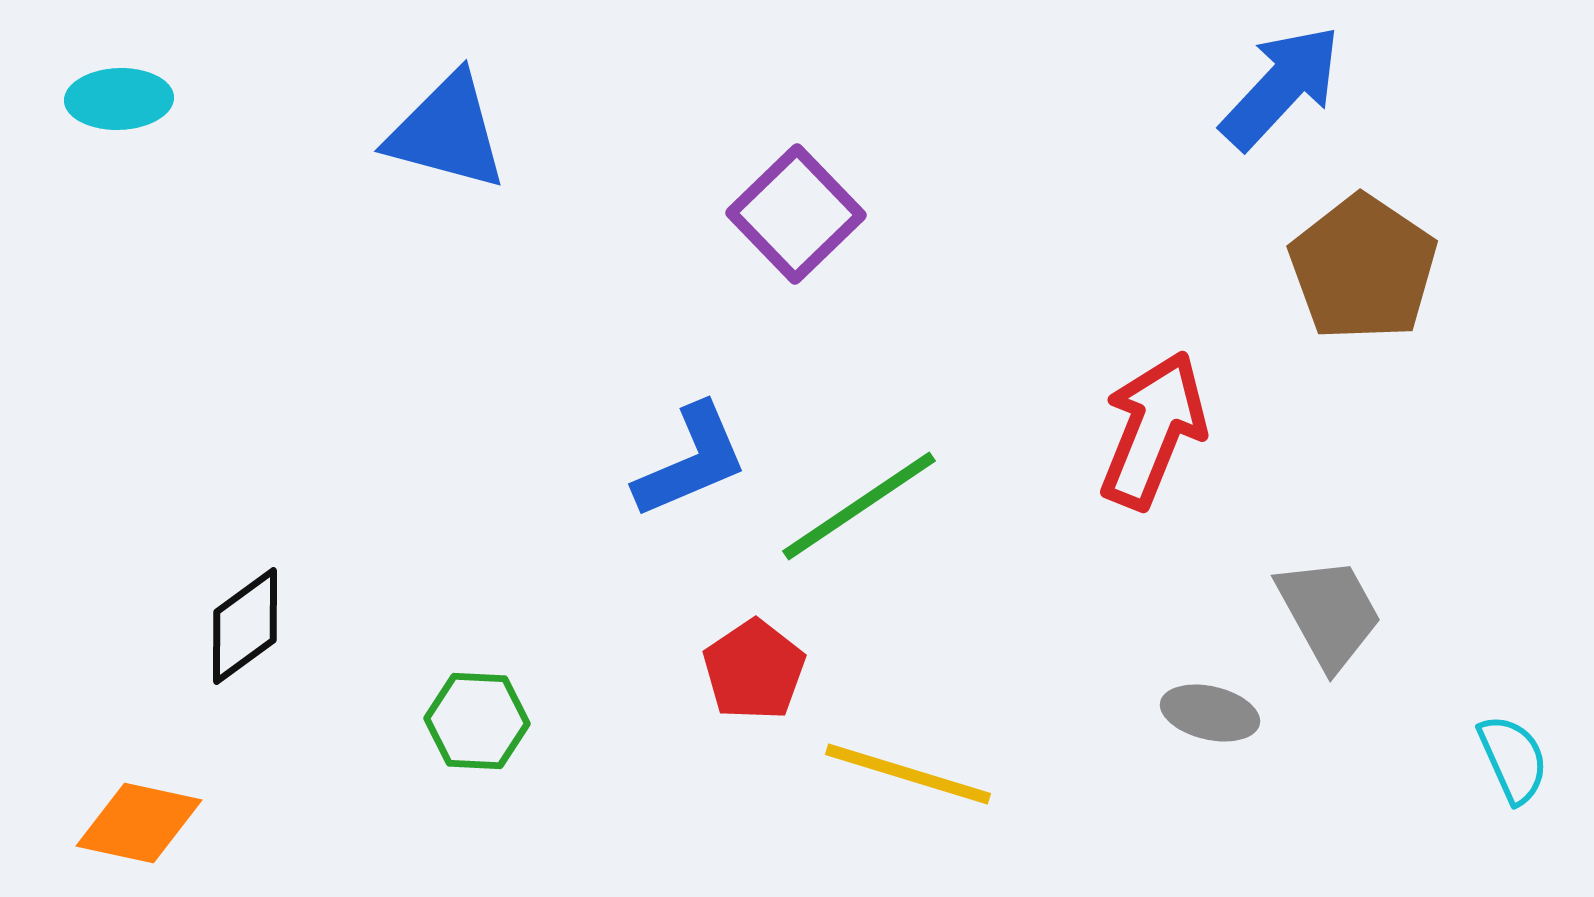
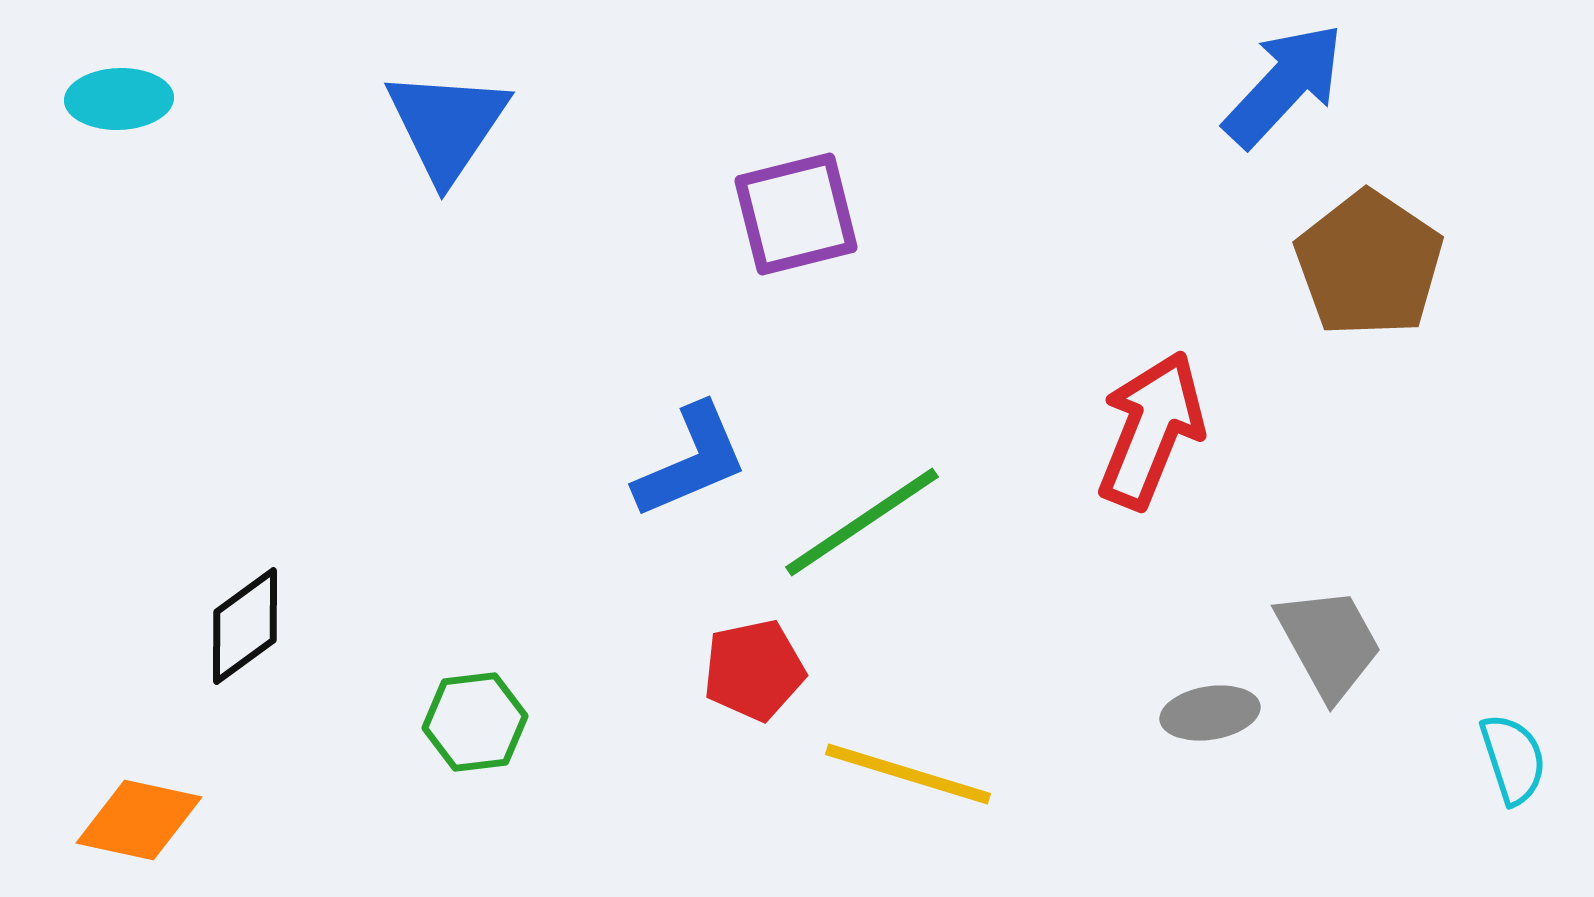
blue arrow: moved 3 px right, 2 px up
blue triangle: moved 7 px up; rotated 49 degrees clockwise
purple square: rotated 30 degrees clockwise
brown pentagon: moved 6 px right, 4 px up
red arrow: moved 2 px left
green line: moved 3 px right, 16 px down
gray trapezoid: moved 30 px down
red pentagon: rotated 22 degrees clockwise
gray ellipse: rotated 22 degrees counterclockwise
green hexagon: moved 2 px left, 1 px down; rotated 10 degrees counterclockwise
cyan semicircle: rotated 6 degrees clockwise
orange diamond: moved 3 px up
